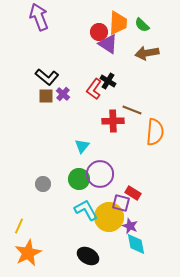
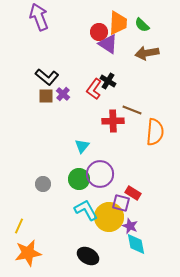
orange star: rotated 16 degrees clockwise
